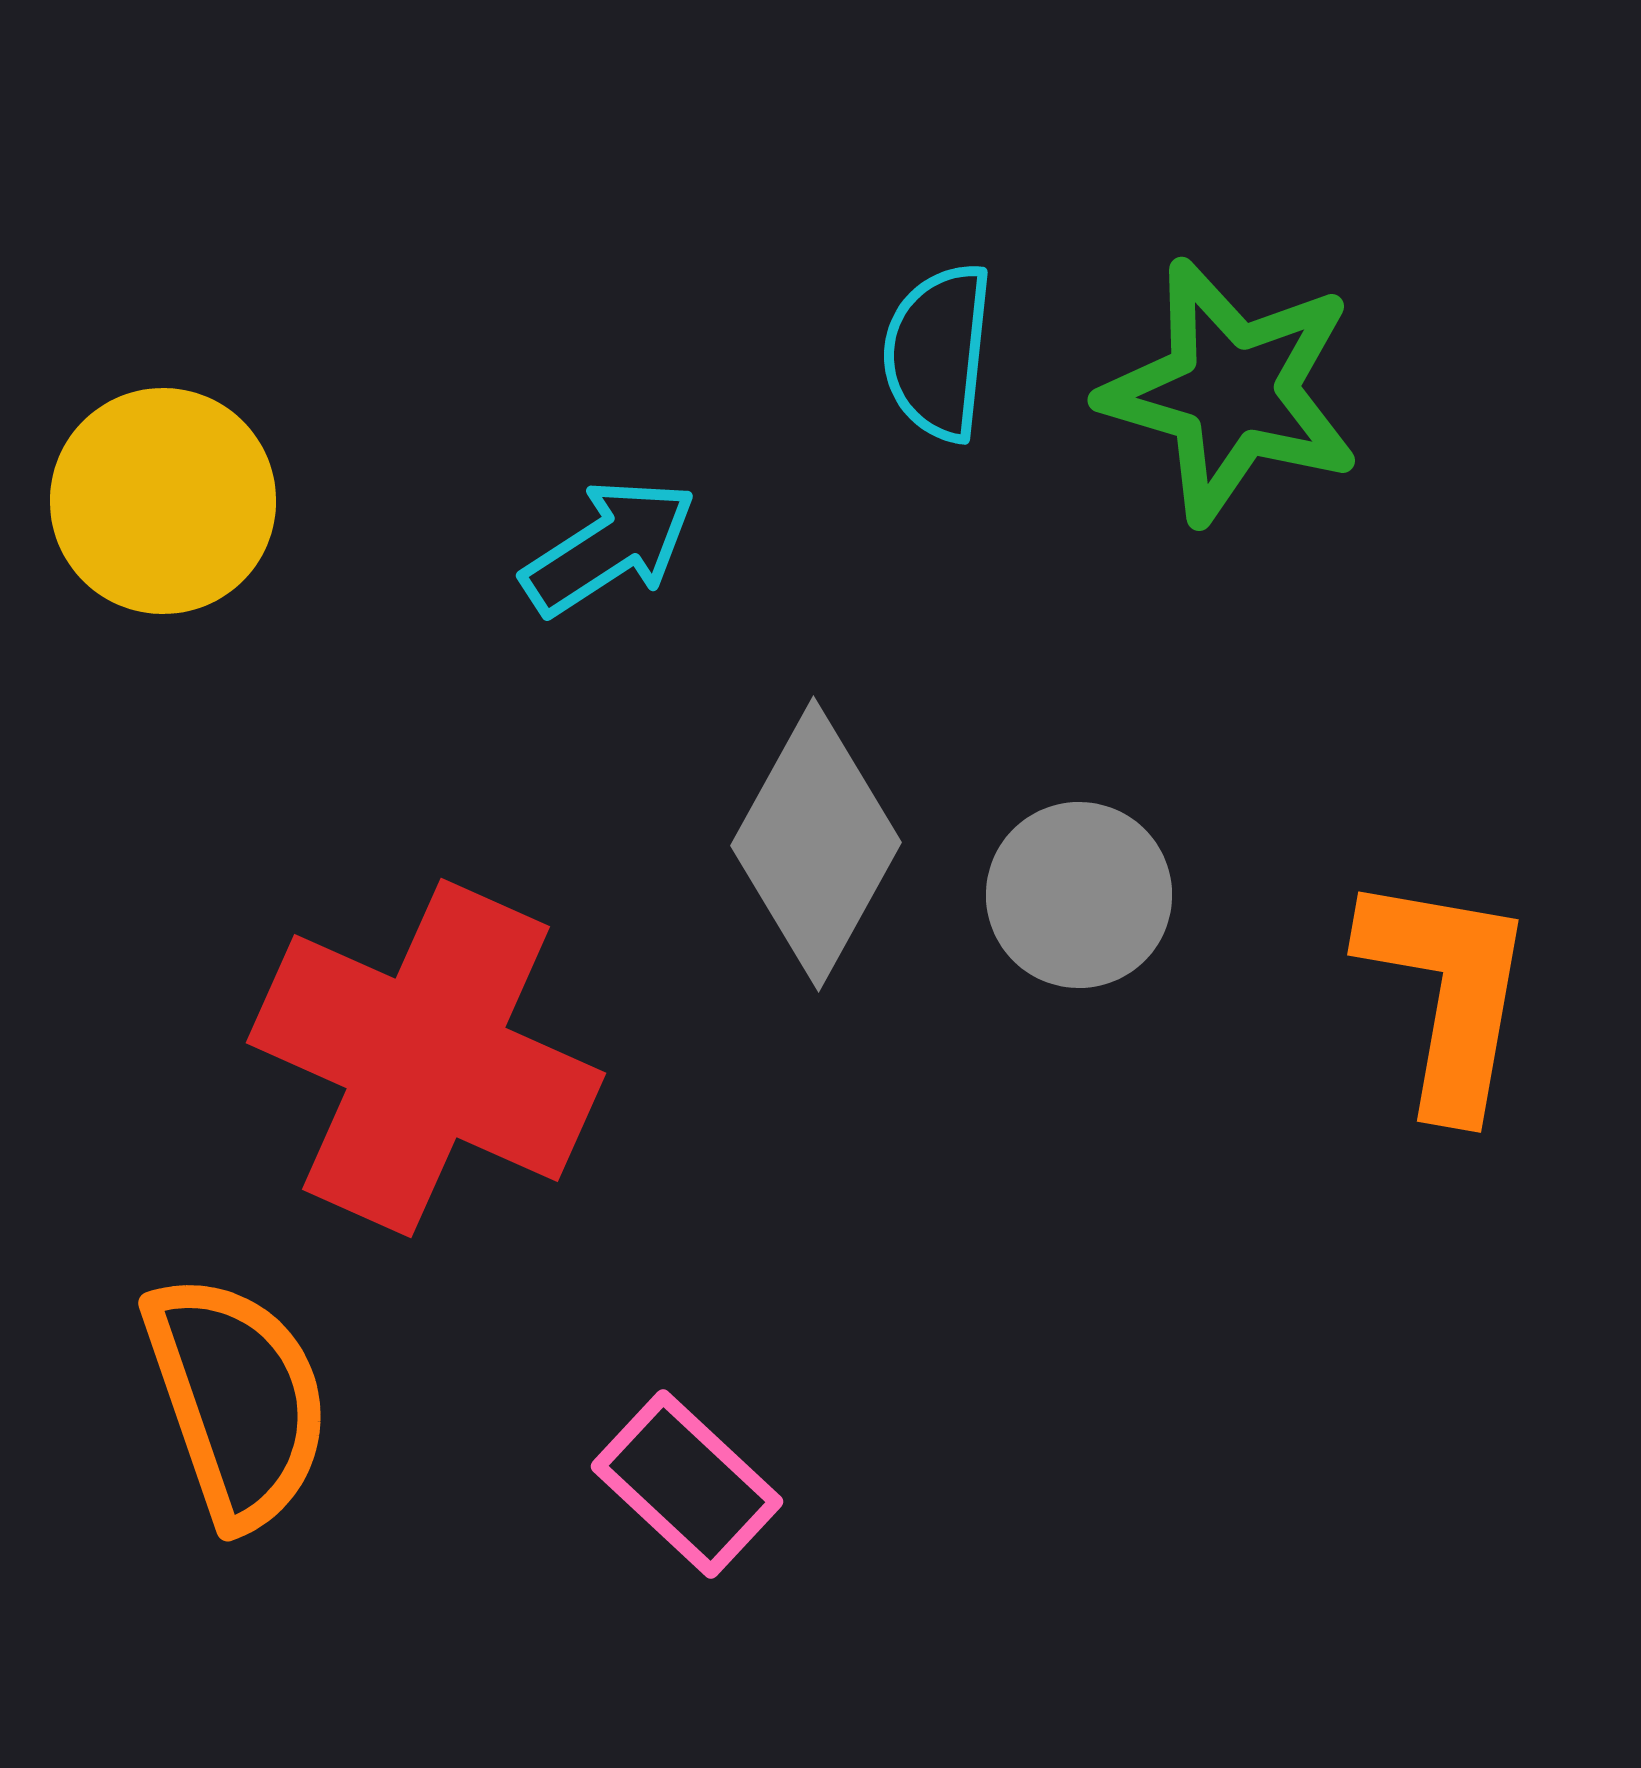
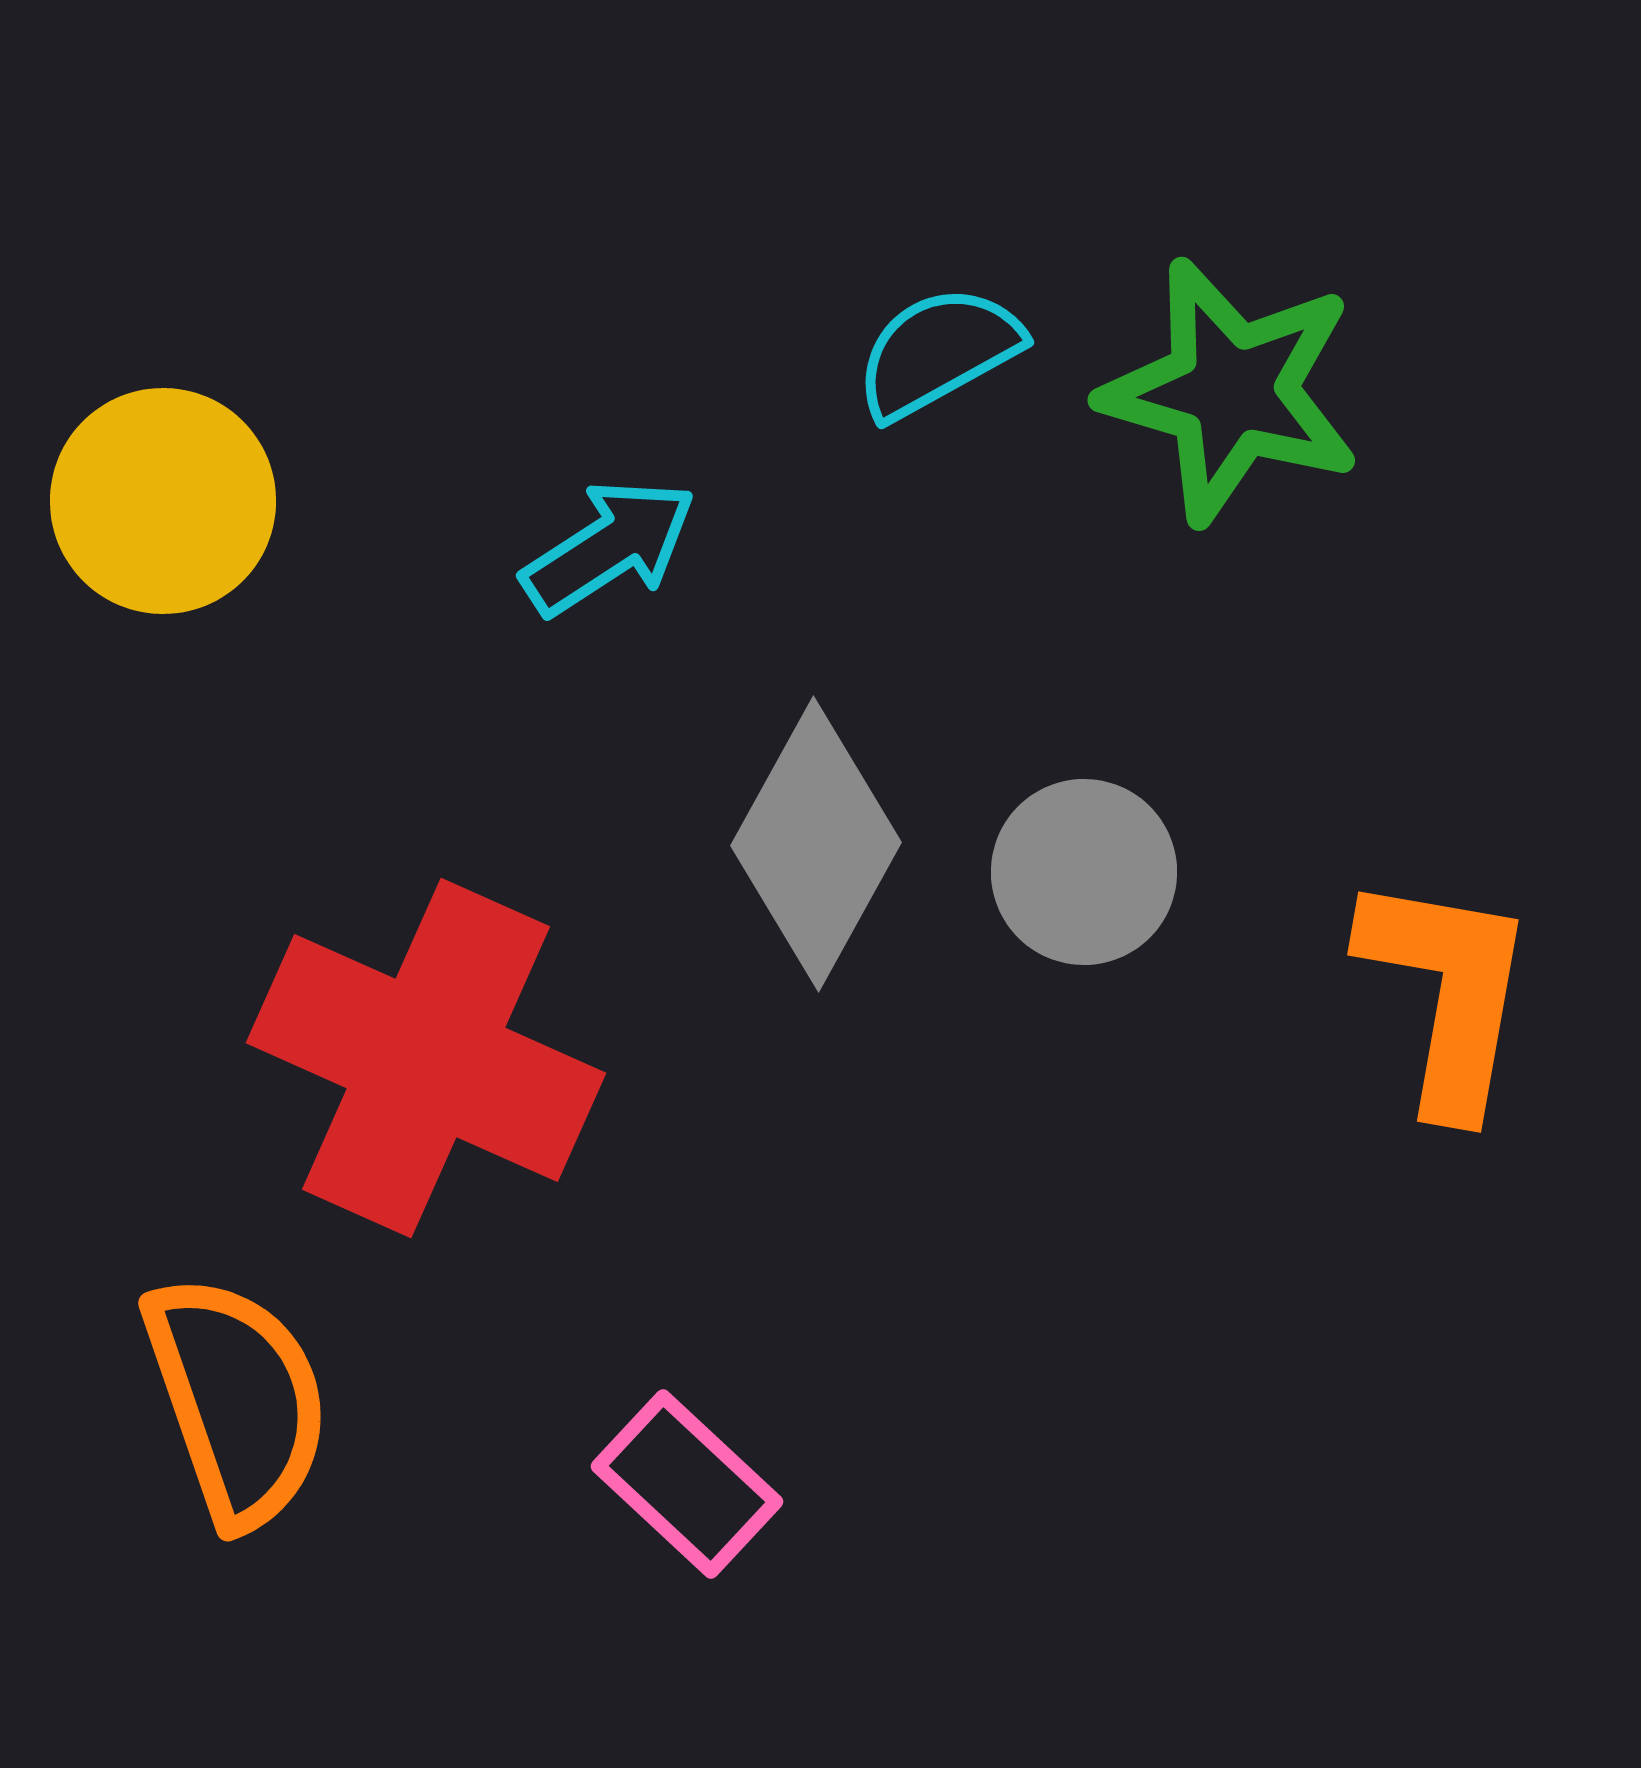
cyan semicircle: rotated 55 degrees clockwise
gray circle: moved 5 px right, 23 px up
